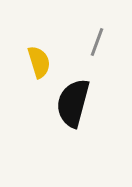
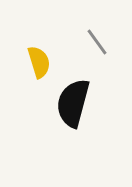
gray line: rotated 56 degrees counterclockwise
